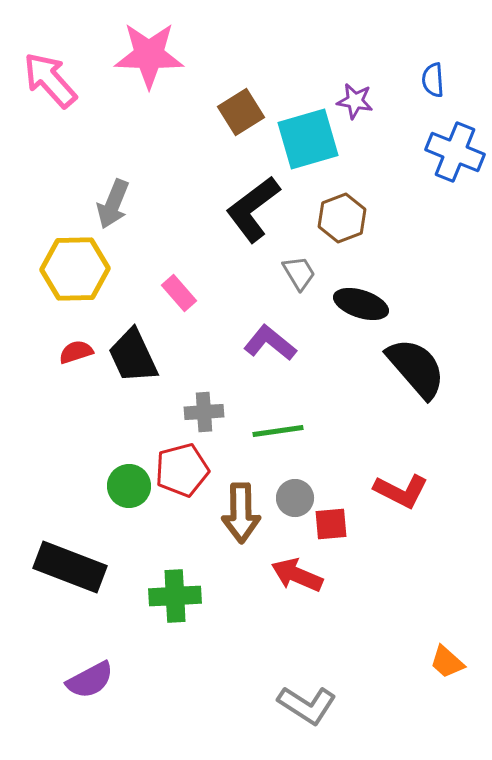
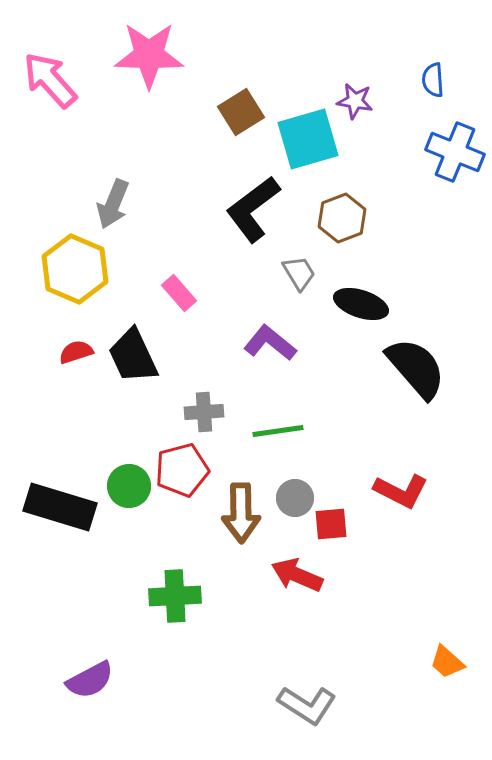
yellow hexagon: rotated 24 degrees clockwise
black rectangle: moved 10 px left, 60 px up; rotated 4 degrees counterclockwise
